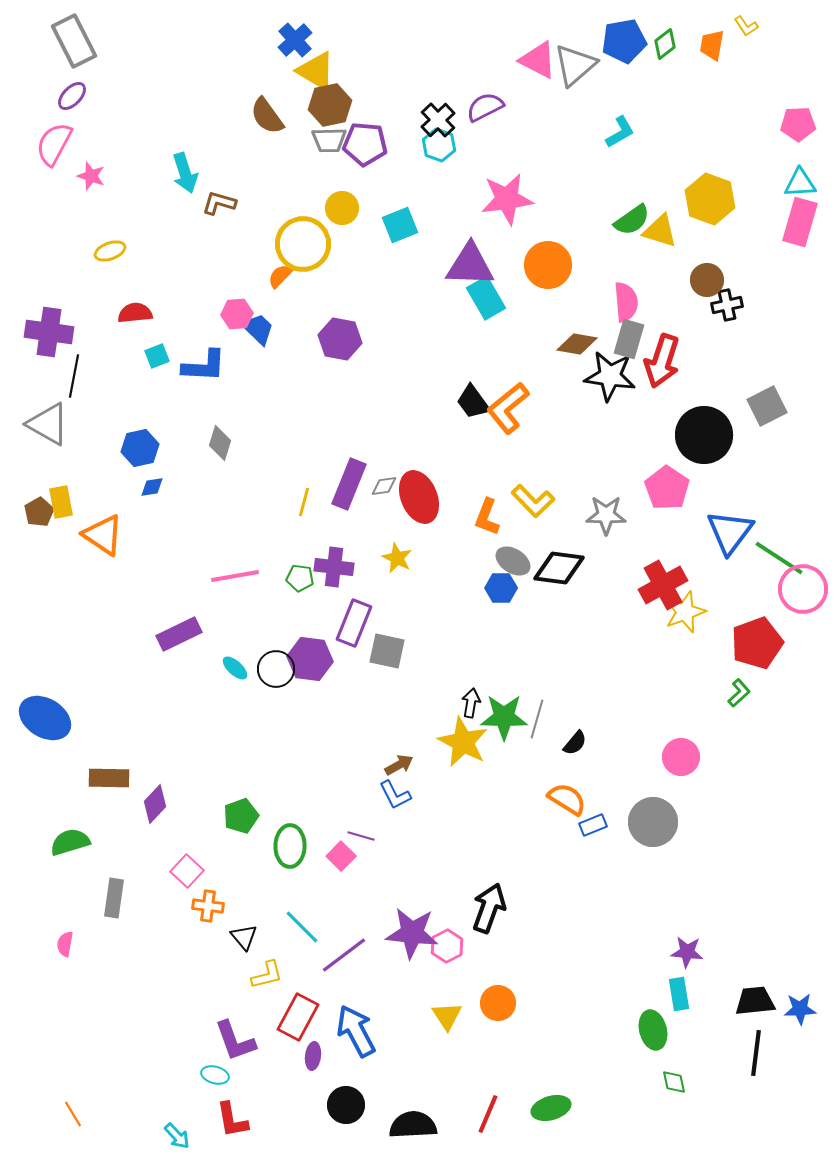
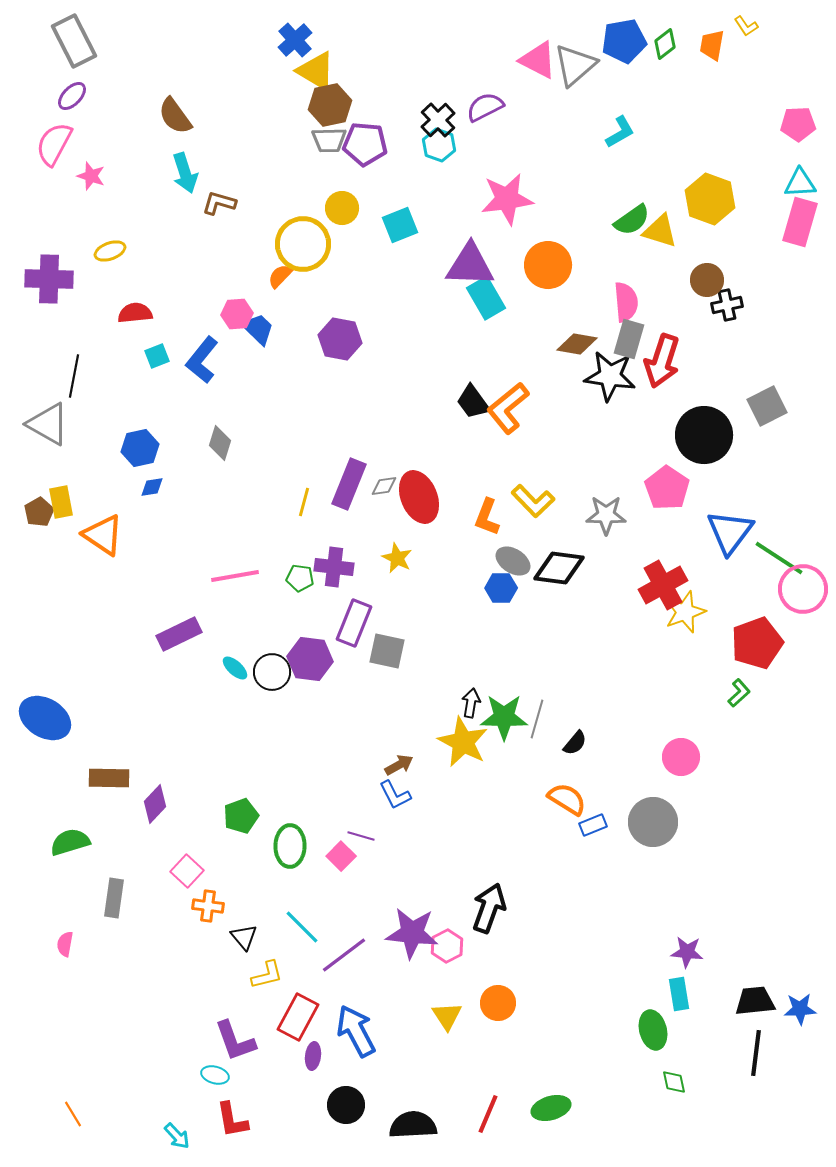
brown semicircle at (267, 116): moved 92 px left
purple cross at (49, 332): moved 53 px up; rotated 6 degrees counterclockwise
blue L-shape at (204, 366): moved 2 px left, 6 px up; rotated 126 degrees clockwise
black circle at (276, 669): moved 4 px left, 3 px down
